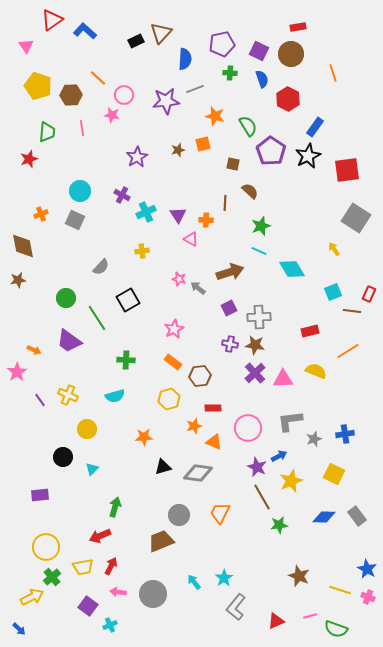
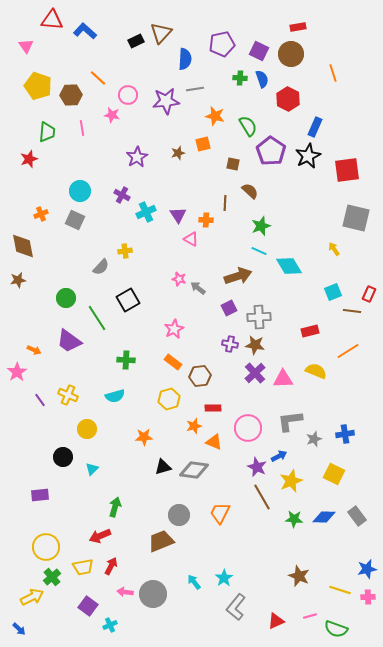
red triangle at (52, 20): rotated 40 degrees clockwise
green cross at (230, 73): moved 10 px right, 5 px down
gray line at (195, 89): rotated 12 degrees clockwise
pink circle at (124, 95): moved 4 px right
blue rectangle at (315, 127): rotated 12 degrees counterclockwise
brown star at (178, 150): moved 3 px down
gray square at (356, 218): rotated 20 degrees counterclockwise
yellow cross at (142, 251): moved 17 px left
cyan diamond at (292, 269): moved 3 px left, 3 px up
brown arrow at (230, 272): moved 8 px right, 4 px down
gray diamond at (198, 473): moved 4 px left, 3 px up
green star at (279, 525): moved 15 px right, 6 px up; rotated 12 degrees clockwise
blue star at (367, 569): rotated 30 degrees clockwise
pink arrow at (118, 592): moved 7 px right
pink cross at (368, 597): rotated 24 degrees counterclockwise
